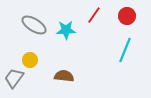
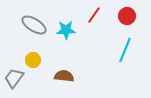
yellow circle: moved 3 px right
